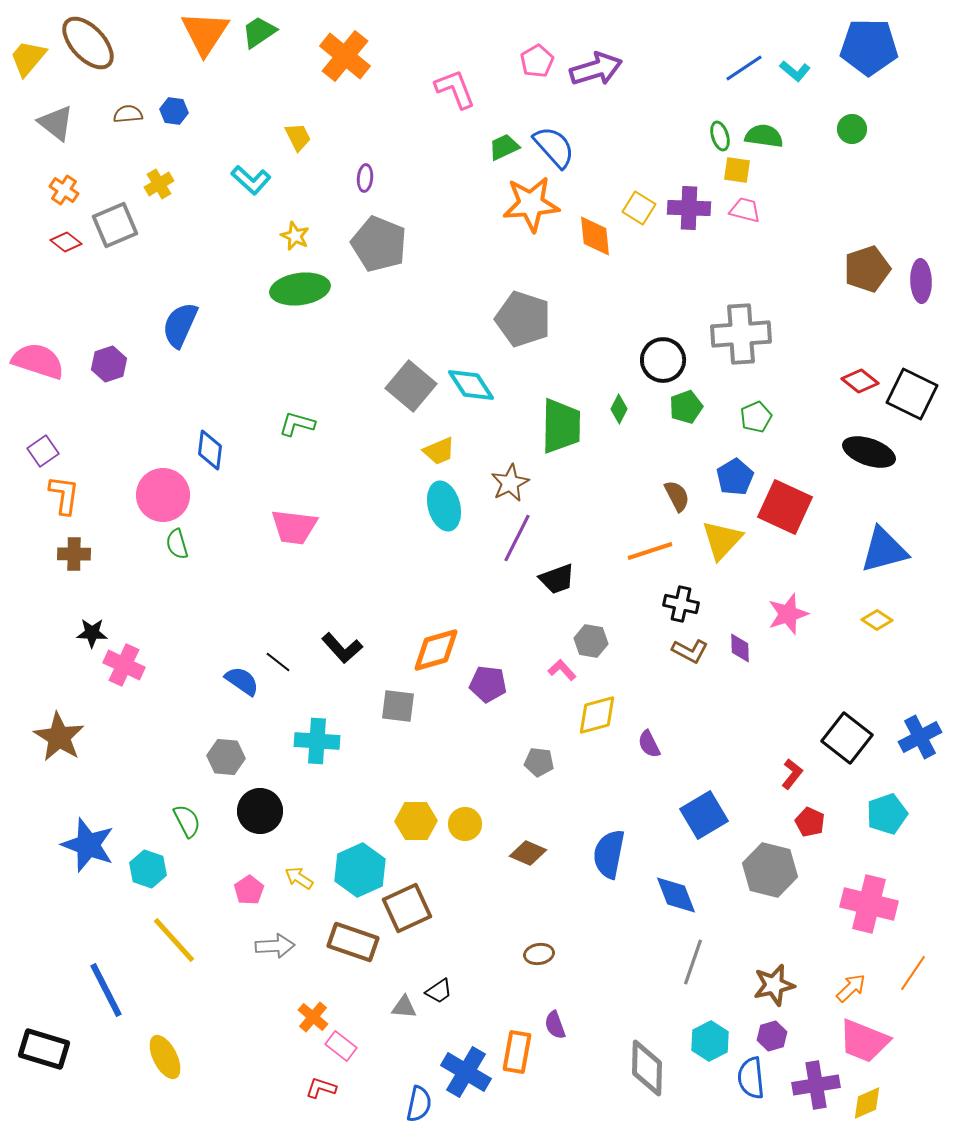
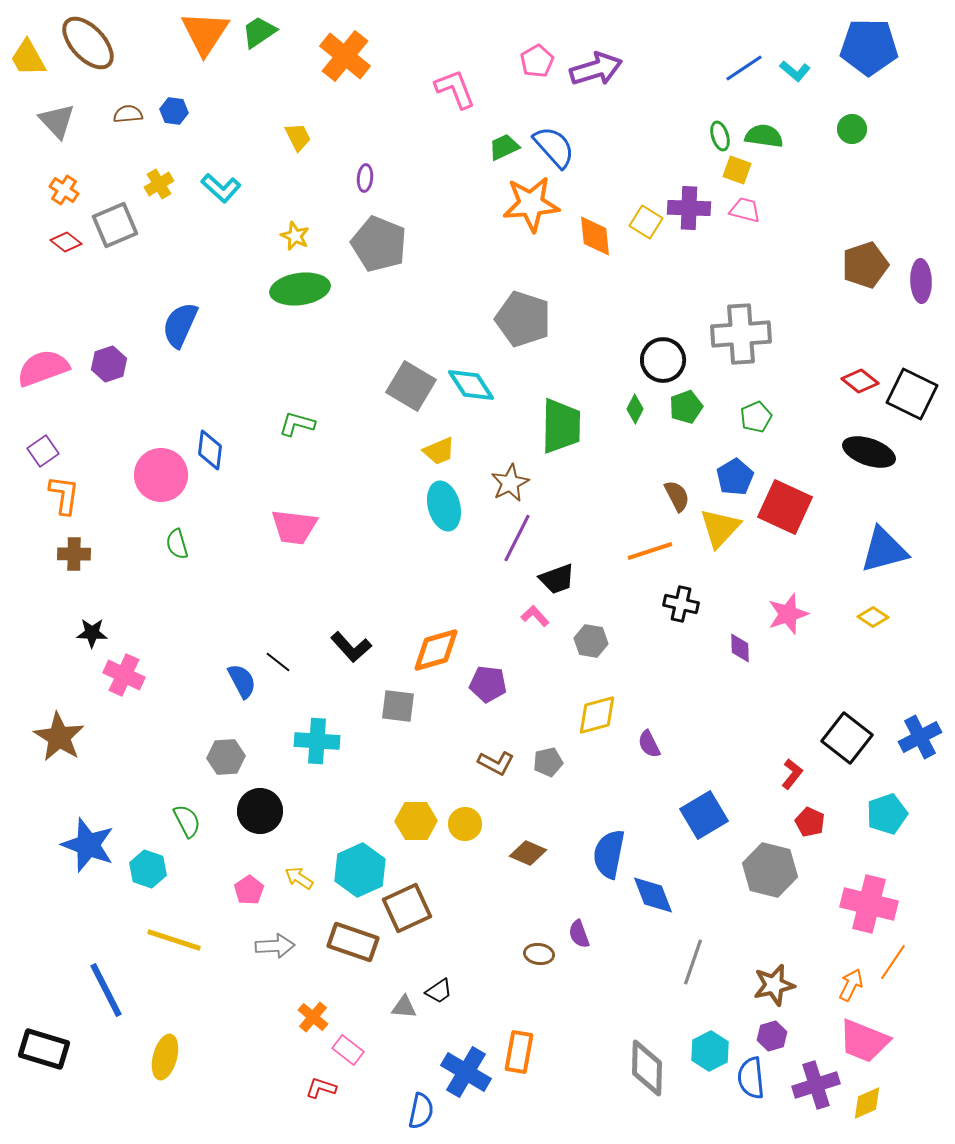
yellow trapezoid at (28, 58): rotated 69 degrees counterclockwise
gray triangle at (56, 123): moved 1 px right, 2 px up; rotated 9 degrees clockwise
yellow square at (737, 170): rotated 12 degrees clockwise
cyan L-shape at (251, 180): moved 30 px left, 8 px down
yellow square at (639, 208): moved 7 px right, 14 px down
brown pentagon at (867, 269): moved 2 px left, 4 px up
pink semicircle at (38, 361): moved 5 px right, 7 px down; rotated 38 degrees counterclockwise
gray square at (411, 386): rotated 9 degrees counterclockwise
green diamond at (619, 409): moved 16 px right
pink circle at (163, 495): moved 2 px left, 20 px up
yellow triangle at (722, 540): moved 2 px left, 12 px up
yellow diamond at (877, 620): moved 4 px left, 3 px up
black L-shape at (342, 648): moved 9 px right, 1 px up
brown L-shape at (690, 651): moved 194 px left, 112 px down
pink cross at (124, 665): moved 10 px down
pink L-shape at (562, 670): moved 27 px left, 54 px up
blue semicircle at (242, 681): rotated 27 degrees clockwise
gray hexagon at (226, 757): rotated 9 degrees counterclockwise
gray pentagon at (539, 762): moved 9 px right; rotated 20 degrees counterclockwise
blue diamond at (676, 895): moved 23 px left
yellow line at (174, 940): rotated 30 degrees counterclockwise
brown ellipse at (539, 954): rotated 16 degrees clockwise
orange line at (913, 973): moved 20 px left, 11 px up
orange arrow at (851, 988): moved 3 px up; rotated 20 degrees counterclockwise
purple semicircle at (555, 1025): moved 24 px right, 91 px up
cyan hexagon at (710, 1041): moved 10 px down
pink rectangle at (341, 1046): moved 7 px right, 4 px down
orange rectangle at (517, 1052): moved 2 px right
yellow ellipse at (165, 1057): rotated 42 degrees clockwise
purple cross at (816, 1085): rotated 9 degrees counterclockwise
blue semicircle at (419, 1104): moved 2 px right, 7 px down
